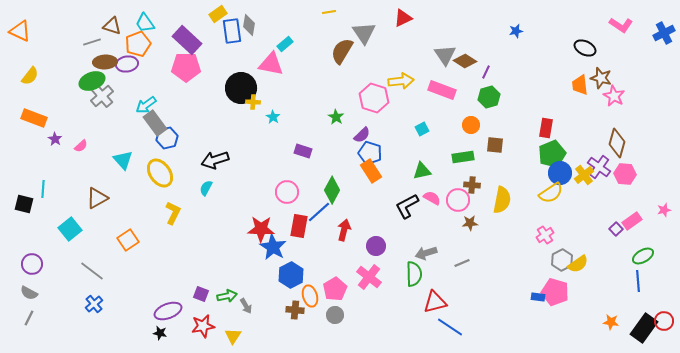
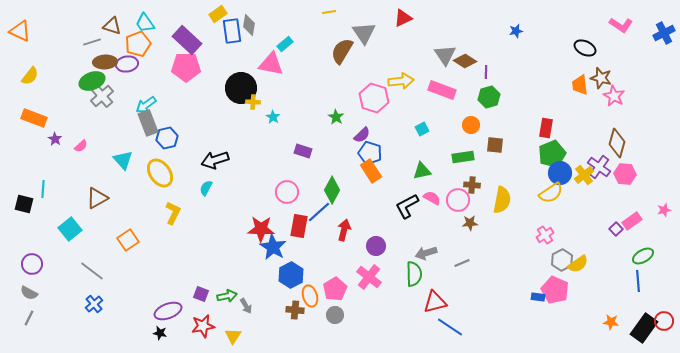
purple line at (486, 72): rotated 24 degrees counterclockwise
gray rectangle at (155, 123): moved 7 px left; rotated 15 degrees clockwise
pink pentagon at (555, 292): moved 2 px up; rotated 8 degrees clockwise
